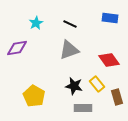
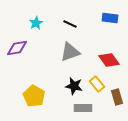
gray triangle: moved 1 px right, 2 px down
